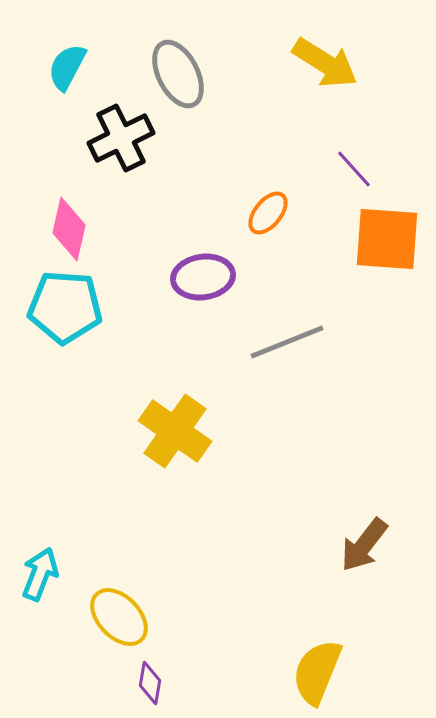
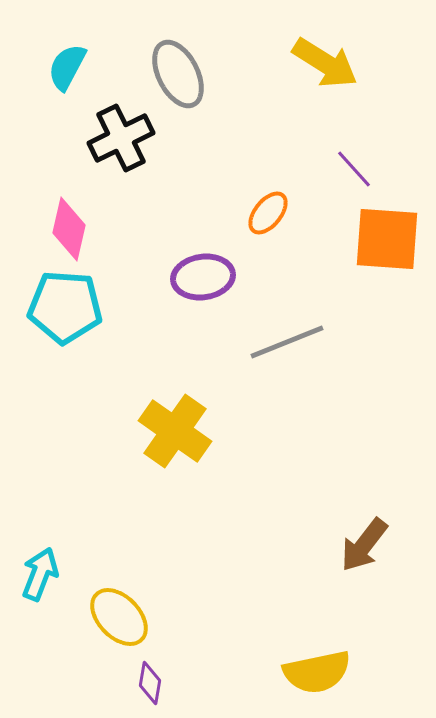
yellow semicircle: rotated 124 degrees counterclockwise
